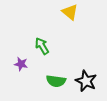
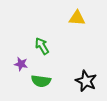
yellow triangle: moved 7 px right, 6 px down; rotated 36 degrees counterclockwise
green semicircle: moved 15 px left
